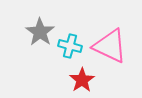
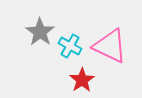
cyan cross: rotated 15 degrees clockwise
